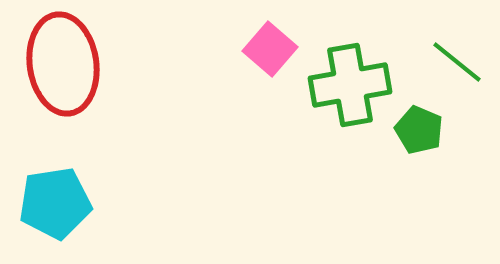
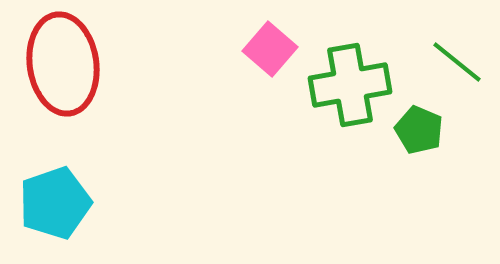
cyan pentagon: rotated 10 degrees counterclockwise
